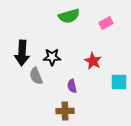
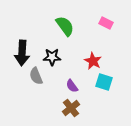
green semicircle: moved 4 px left, 10 px down; rotated 110 degrees counterclockwise
pink rectangle: rotated 56 degrees clockwise
cyan square: moved 15 px left; rotated 18 degrees clockwise
purple semicircle: rotated 24 degrees counterclockwise
brown cross: moved 6 px right, 3 px up; rotated 36 degrees counterclockwise
